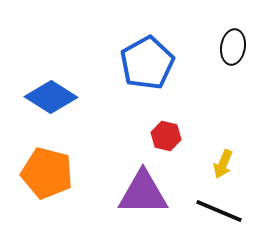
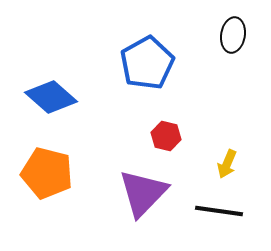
black ellipse: moved 12 px up
blue diamond: rotated 9 degrees clockwise
yellow arrow: moved 4 px right
purple triangle: rotated 46 degrees counterclockwise
black line: rotated 15 degrees counterclockwise
